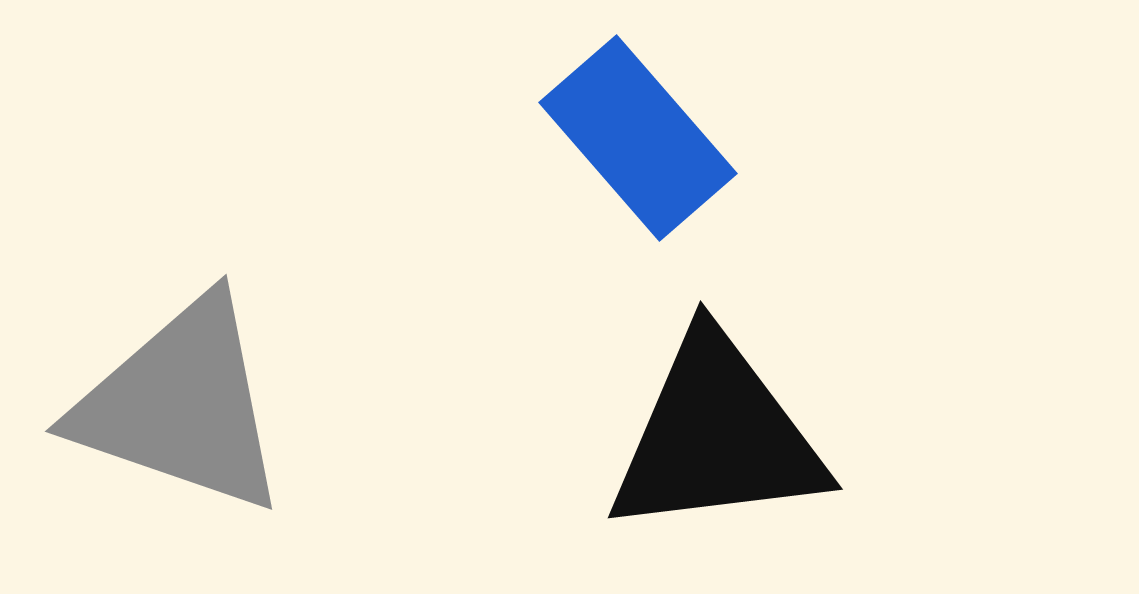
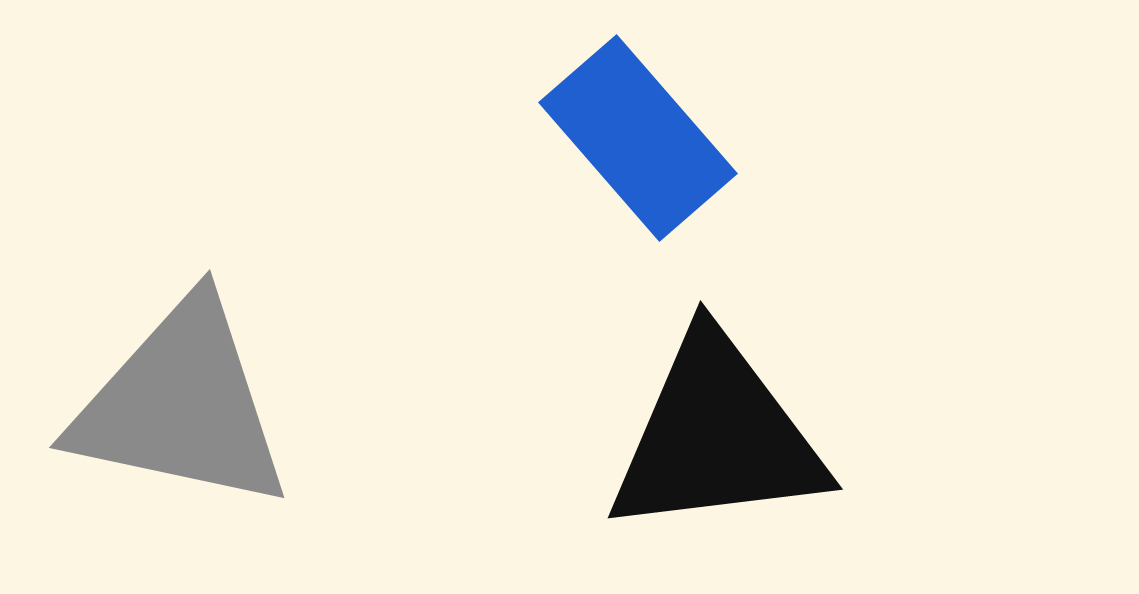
gray triangle: rotated 7 degrees counterclockwise
